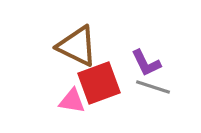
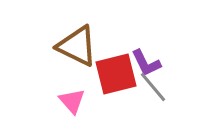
red square: moved 17 px right, 9 px up; rotated 6 degrees clockwise
gray line: rotated 32 degrees clockwise
pink triangle: rotated 40 degrees clockwise
